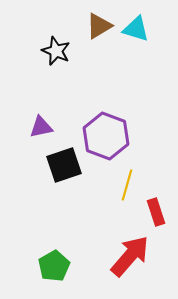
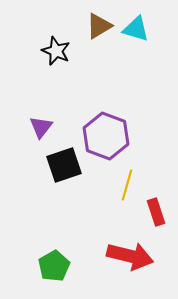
purple triangle: rotated 40 degrees counterclockwise
red arrow: rotated 63 degrees clockwise
